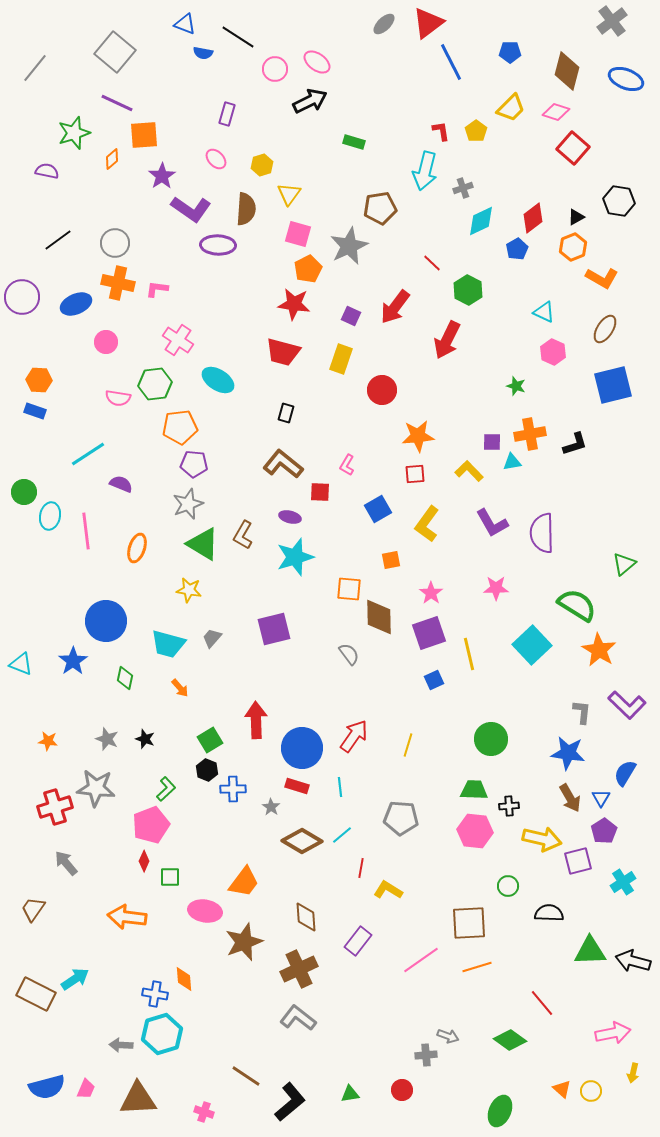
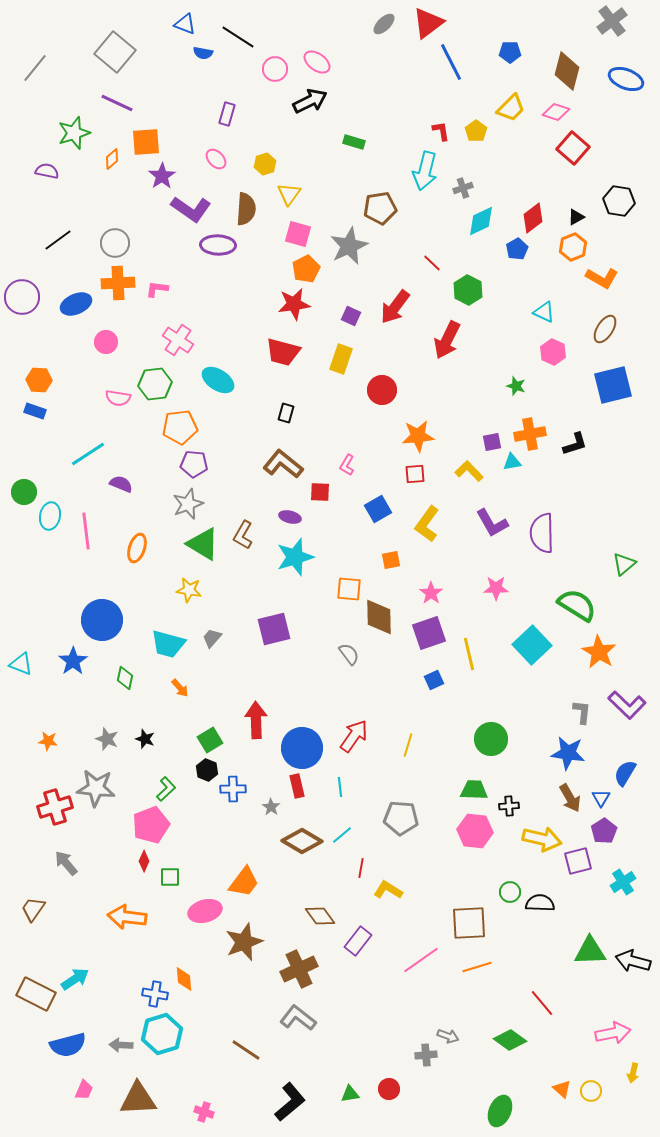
orange square at (144, 135): moved 2 px right, 7 px down
yellow hexagon at (262, 165): moved 3 px right, 1 px up
orange pentagon at (308, 269): moved 2 px left
orange cross at (118, 283): rotated 16 degrees counterclockwise
red star at (294, 304): rotated 16 degrees counterclockwise
purple square at (492, 442): rotated 12 degrees counterclockwise
blue circle at (106, 621): moved 4 px left, 1 px up
orange star at (599, 650): moved 2 px down
red rectangle at (297, 786): rotated 60 degrees clockwise
green circle at (508, 886): moved 2 px right, 6 px down
pink ellipse at (205, 911): rotated 24 degrees counterclockwise
black semicircle at (549, 913): moved 9 px left, 10 px up
brown diamond at (306, 917): moved 14 px right, 1 px up; rotated 32 degrees counterclockwise
brown line at (246, 1076): moved 26 px up
blue semicircle at (47, 1087): moved 21 px right, 42 px up
pink trapezoid at (86, 1089): moved 2 px left, 1 px down
red circle at (402, 1090): moved 13 px left, 1 px up
